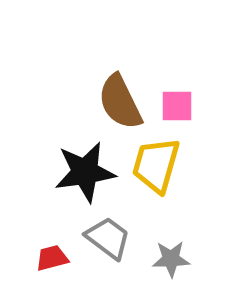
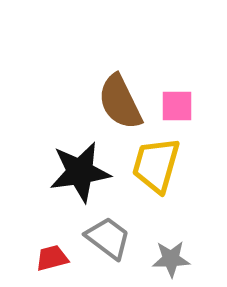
black star: moved 5 px left
